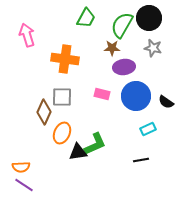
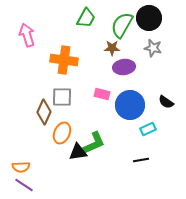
orange cross: moved 1 px left, 1 px down
blue circle: moved 6 px left, 9 px down
green L-shape: moved 1 px left, 1 px up
